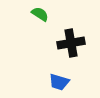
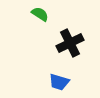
black cross: moved 1 px left; rotated 16 degrees counterclockwise
